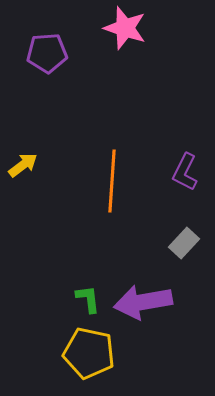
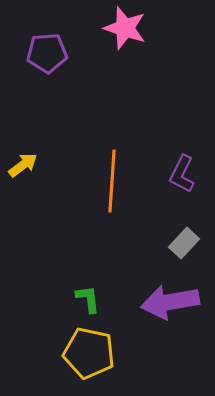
purple L-shape: moved 3 px left, 2 px down
purple arrow: moved 27 px right
